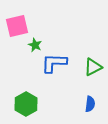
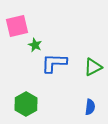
blue semicircle: moved 3 px down
